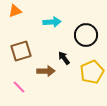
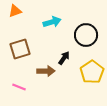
cyan arrow: rotated 12 degrees counterclockwise
brown square: moved 1 px left, 2 px up
black arrow: rotated 72 degrees clockwise
yellow pentagon: rotated 10 degrees counterclockwise
pink line: rotated 24 degrees counterclockwise
